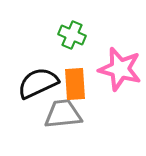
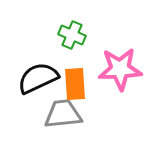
pink star: rotated 18 degrees counterclockwise
black semicircle: moved 5 px up
